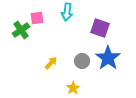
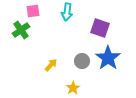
pink square: moved 4 px left, 7 px up
yellow arrow: moved 2 px down
